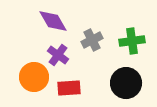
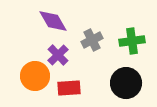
purple cross: rotated 10 degrees clockwise
orange circle: moved 1 px right, 1 px up
